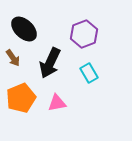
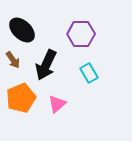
black ellipse: moved 2 px left, 1 px down
purple hexagon: moved 3 px left; rotated 20 degrees clockwise
brown arrow: moved 2 px down
black arrow: moved 4 px left, 2 px down
pink triangle: moved 1 px down; rotated 30 degrees counterclockwise
